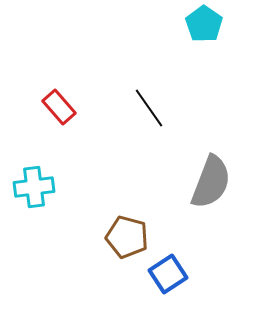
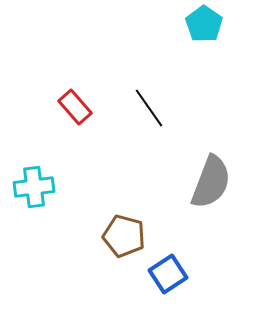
red rectangle: moved 16 px right
brown pentagon: moved 3 px left, 1 px up
